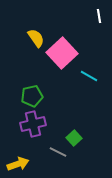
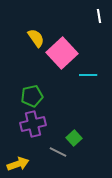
cyan line: moved 1 px left, 1 px up; rotated 30 degrees counterclockwise
